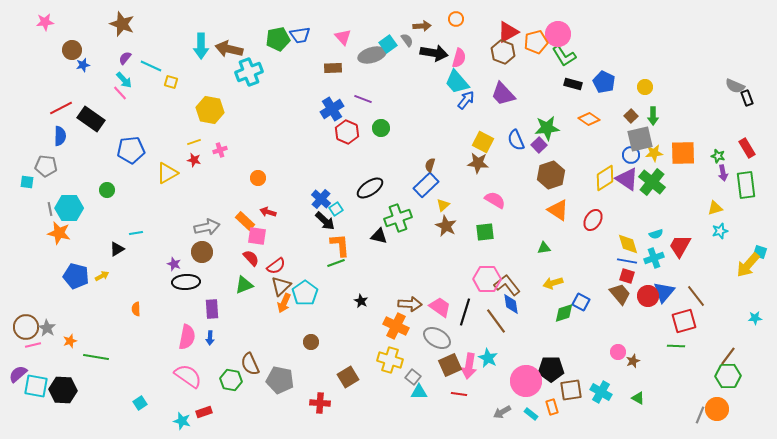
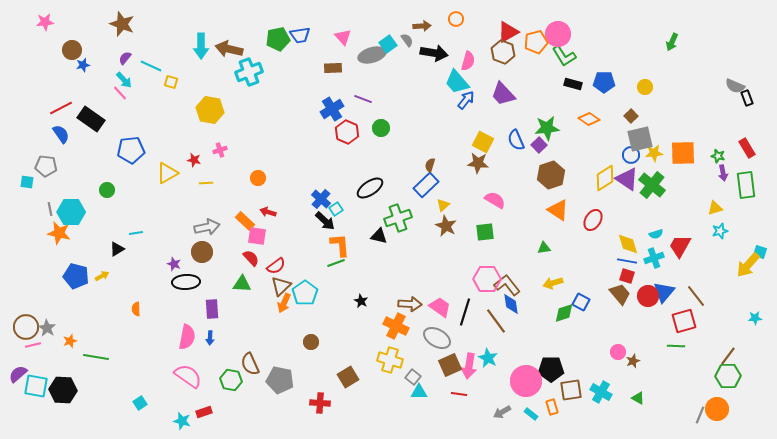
pink semicircle at (459, 58): moved 9 px right, 3 px down
blue pentagon at (604, 82): rotated 25 degrees counterclockwise
green arrow at (653, 116): moved 19 px right, 74 px up; rotated 24 degrees clockwise
blue semicircle at (60, 136): moved 1 px right, 2 px up; rotated 36 degrees counterclockwise
yellow line at (194, 142): moved 12 px right, 41 px down; rotated 16 degrees clockwise
green cross at (652, 182): moved 3 px down
cyan hexagon at (69, 208): moved 2 px right, 4 px down
green triangle at (244, 285): moved 2 px left, 1 px up; rotated 24 degrees clockwise
